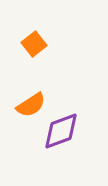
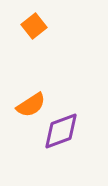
orange square: moved 18 px up
